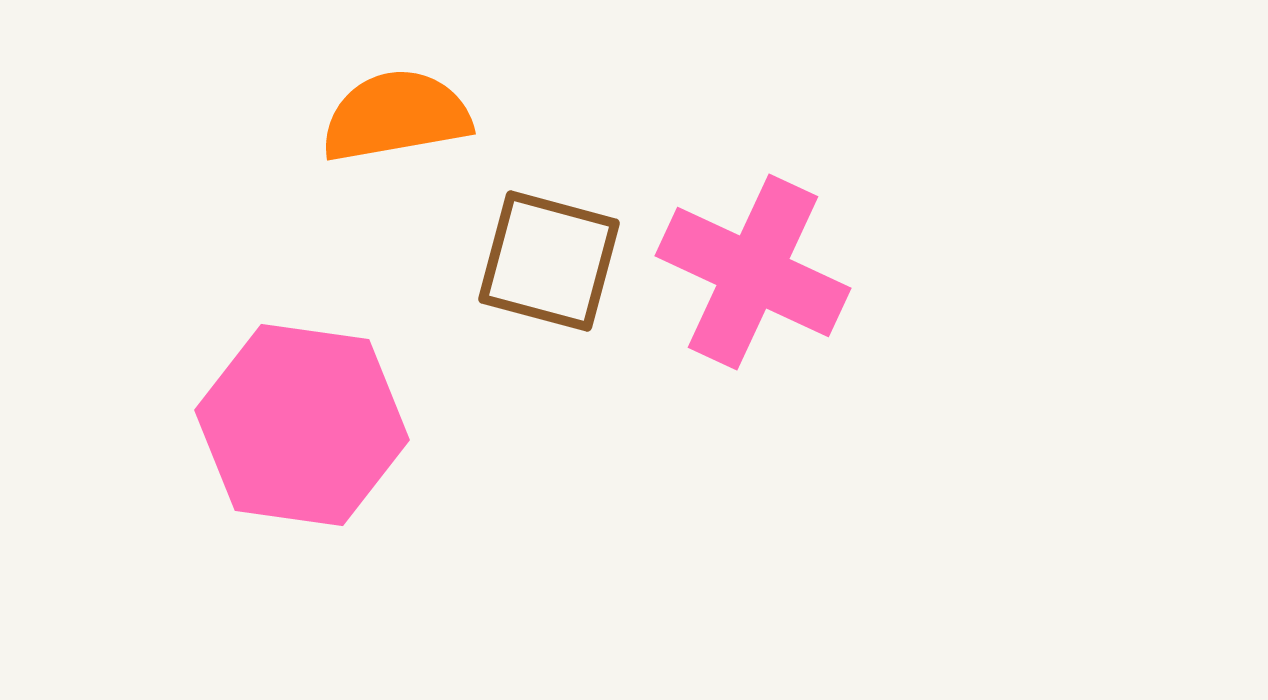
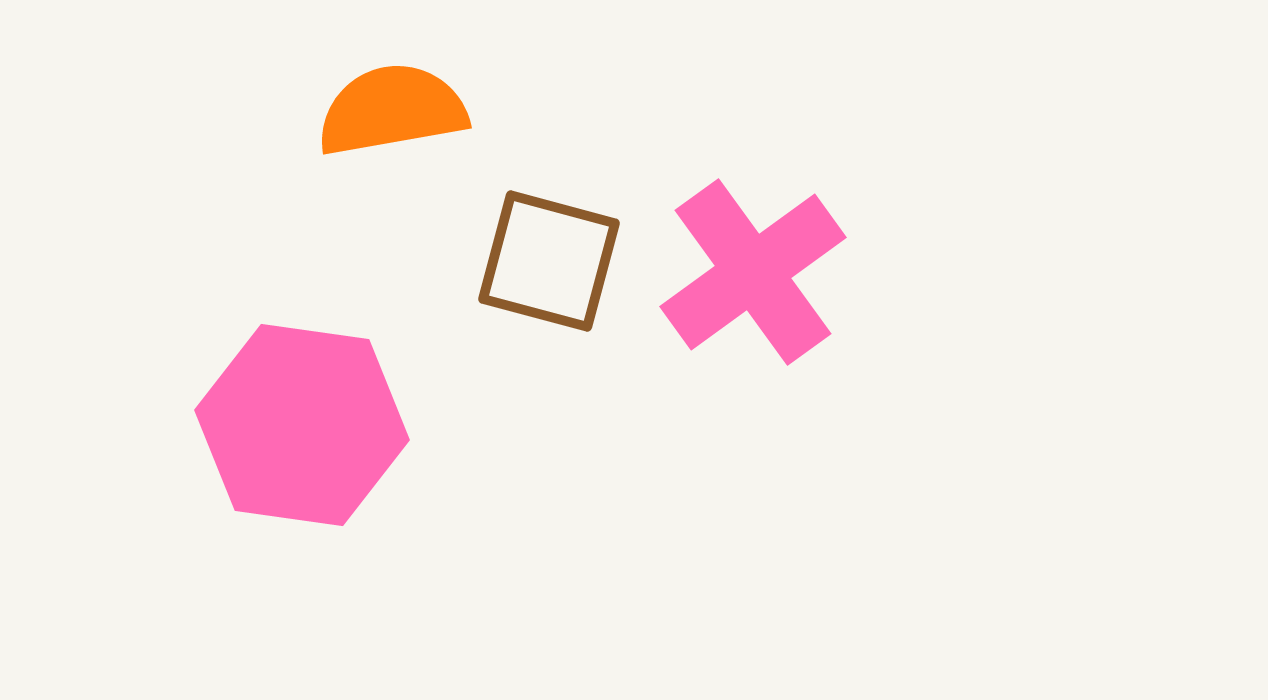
orange semicircle: moved 4 px left, 6 px up
pink cross: rotated 29 degrees clockwise
